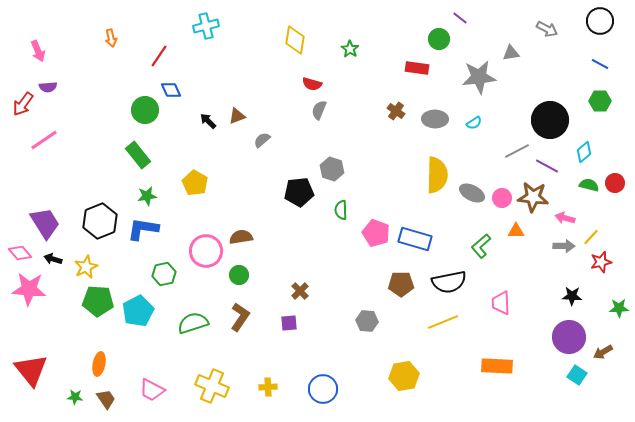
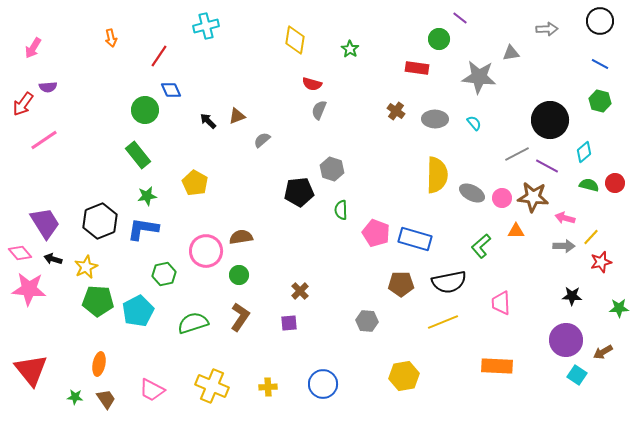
gray arrow at (547, 29): rotated 30 degrees counterclockwise
pink arrow at (38, 51): moved 5 px left, 3 px up; rotated 55 degrees clockwise
gray star at (479, 77): rotated 12 degrees clockwise
green hexagon at (600, 101): rotated 15 degrees clockwise
cyan semicircle at (474, 123): rotated 98 degrees counterclockwise
gray line at (517, 151): moved 3 px down
purple circle at (569, 337): moved 3 px left, 3 px down
blue circle at (323, 389): moved 5 px up
